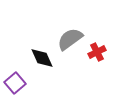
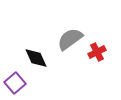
black diamond: moved 6 px left
